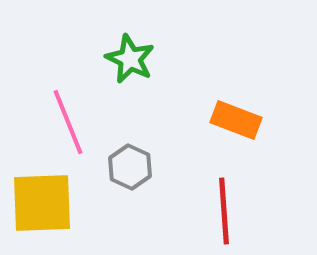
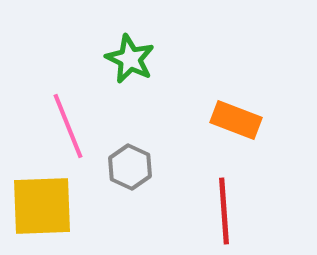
pink line: moved 4 px down
yellow square: moved 3 px down
